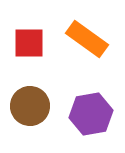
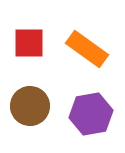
orange rectangle: moved 10 px down
